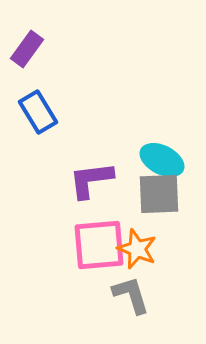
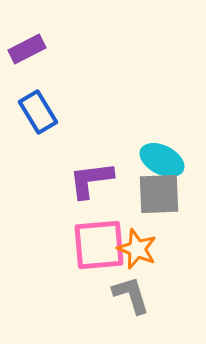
purple rectangle: rotated 27 degrees clockwise
